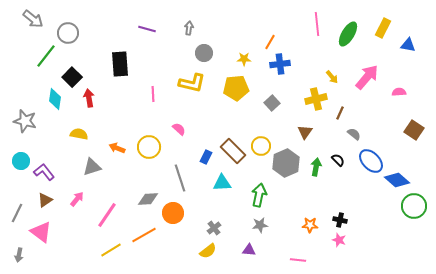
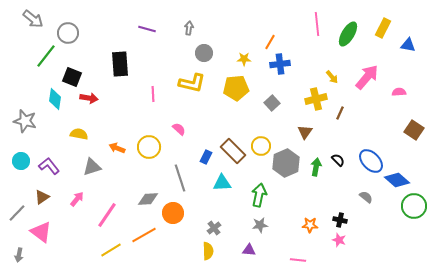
black square at (72, 77): rotated 24 degrees counterclockwise
red arrow at (89, 98): rotated 108 degrees clockwise
gray semicircle at (354, 134): moved 12 px right, 63 px down
purple L-shape at (44, 172): moved 5 px right, 6 px up
brown triangle at (45, 200): moved 3 px left, 3 px up
gray line at (17, 213): rotated 18 degrees clockwise
yellow semicircle at (208, 251): rotated 54 degrees counterclockwise
